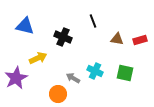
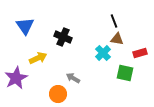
black line: moved 21 px right
blue triangle: rotated 42 degrees clockwise
red rectangle: moved 13 px down
cyan cross: moved 8 px right, 18 px up; rotated 21 degrees clockwise
